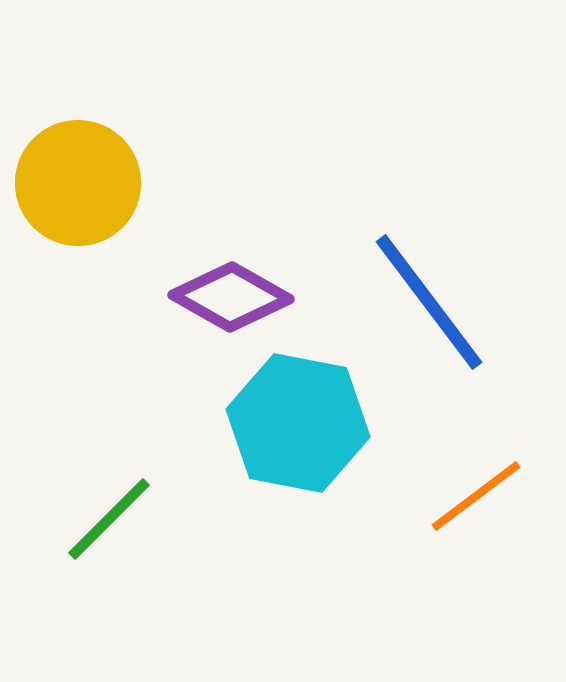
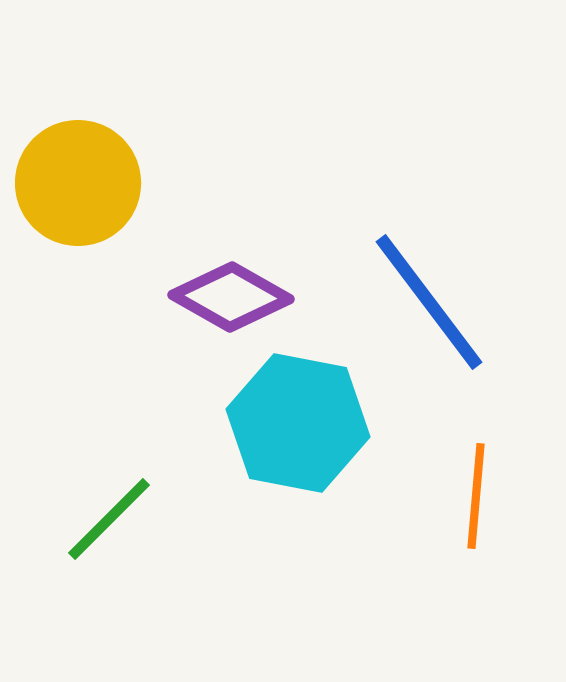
orange line: rotated 48 degrees counterclockwise
